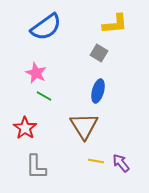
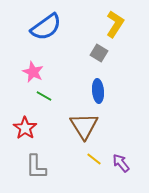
yellow L-shape: rotated 52 degrees counterclockwise
pink star: moved 3 px left, 1 px up
blue ellipse: rotated 20 degrees counterclockwise
yellow line: moved 2 px left, 2 px up; rotated 28 degrees clockwise
